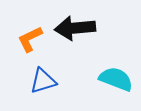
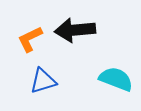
black arrow: moved 2 px down
